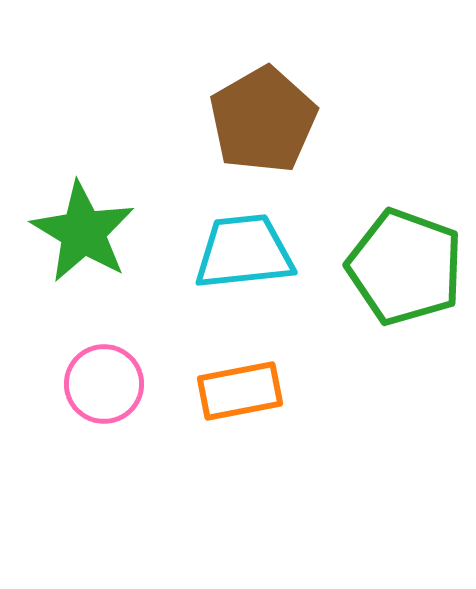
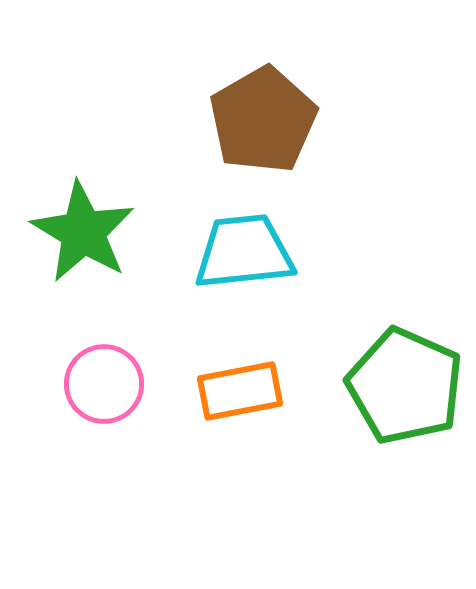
green pentagon: moved 119 px down; rotated 4 degrees clockwise
